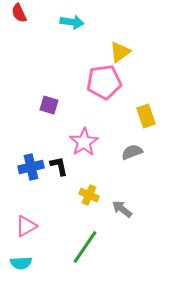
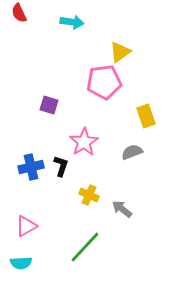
black L-shape: moved 2 px right; rotated 30 degrees clockwise
green line: rotated 9 degrees clockwise
